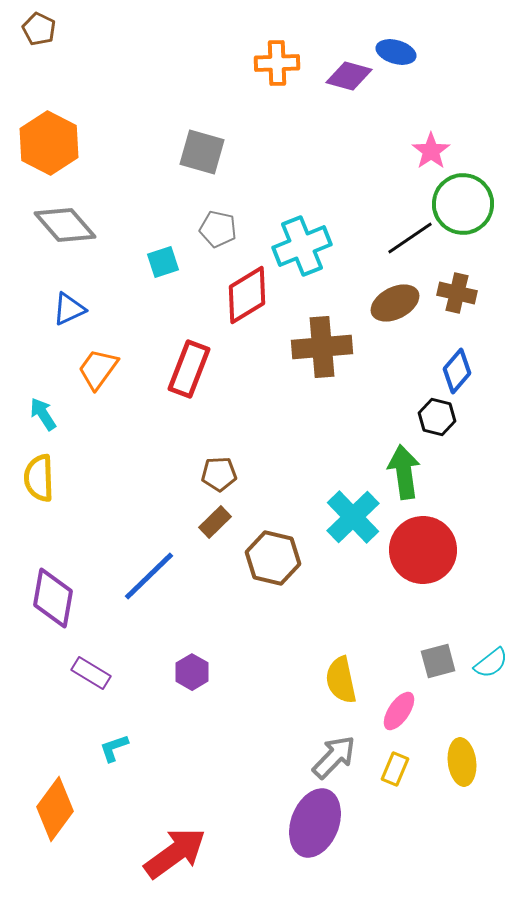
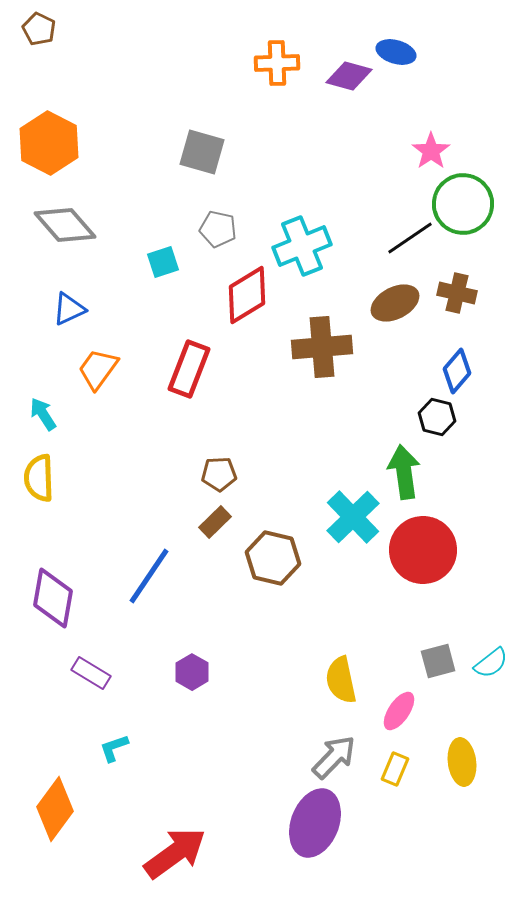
blue line at (149, 576): rotated 12 degrees counterclockwise
